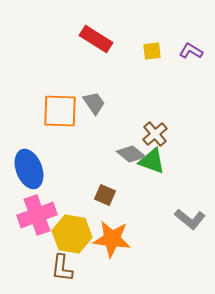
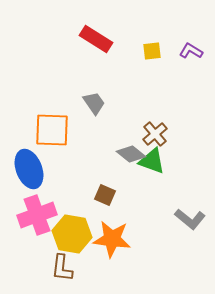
orange square: moved 8 px left, 19 px down
